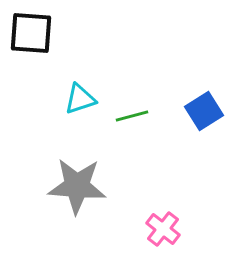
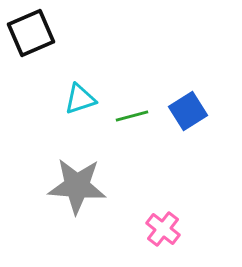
black square: rotated 27 degrees counterclockwise
blue square: moved 16 px left
